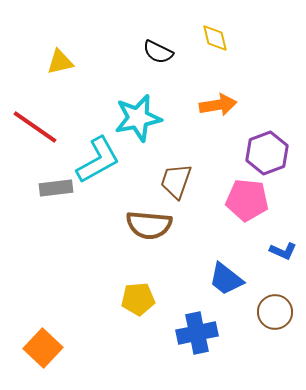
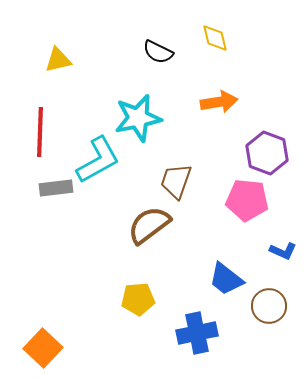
yellow triangle: moved 2 px left, 2 px up
orange arrow: moved 1 px right, 3 px up
red line: moved 5 px right, 5 px down; rotated 57 degrees clockwise
purple hexagon: rotated 18 degrees counterclockwise
brown semicircle: rotated 138 degrees clockwise
brown circle: moved 6 px left, 6 px up
